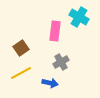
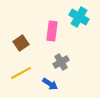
pink rectangle: moved 3 px left
brown square: moved 5 px up
blue arrow: moved 1 px down; rotated 21 degrees clockwise
